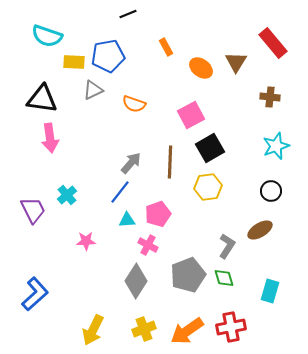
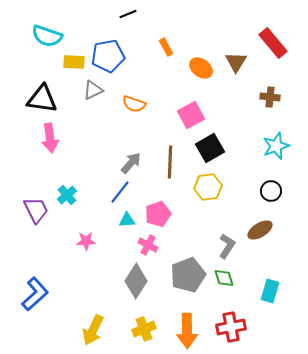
purple trapezoid: moved 3 px right
orange arrow: rotated 56 degrees counterclockwise
